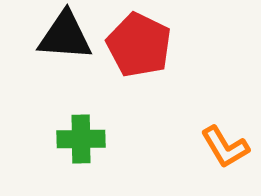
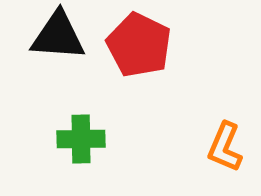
black triangle: moved 7 px left
orange L-shape: rotated 54 degrees clockwise
